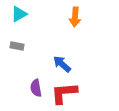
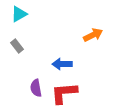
orange arrow: moved 18 px right, 18 px down; rotated 120 degrees counterclockwise
gray rectangle: rotated 40 degrees clockwise
blue arrow: rotated 42 degrees counterclockwise
